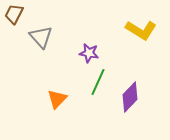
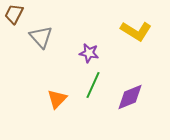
yellow L-shape: moved 5 px left, 1 px down
green line: moved 5 px left, 3 px down
purple diamond: rotated 24 degrees clockwise
